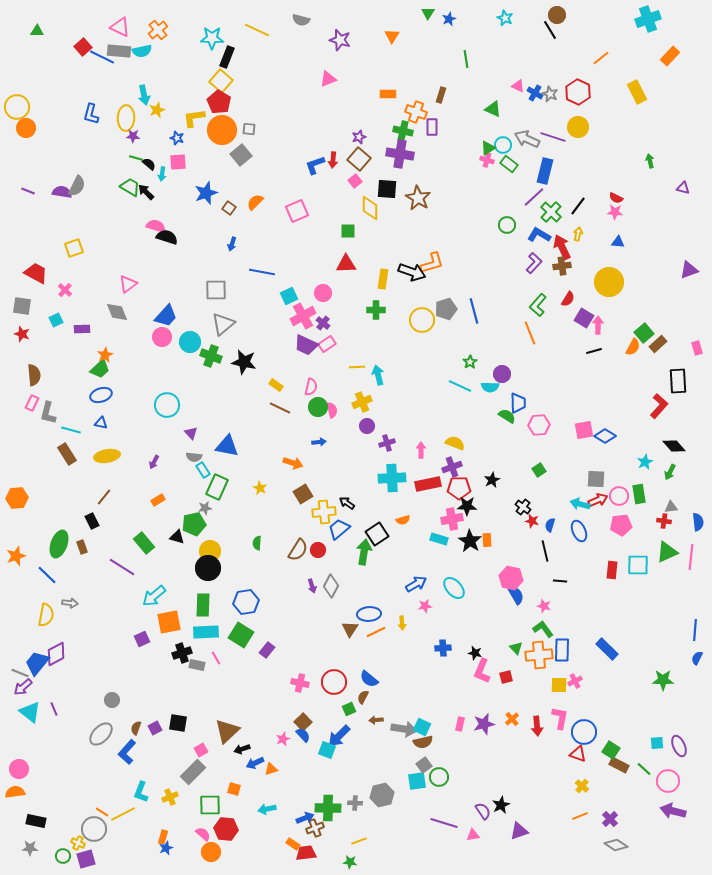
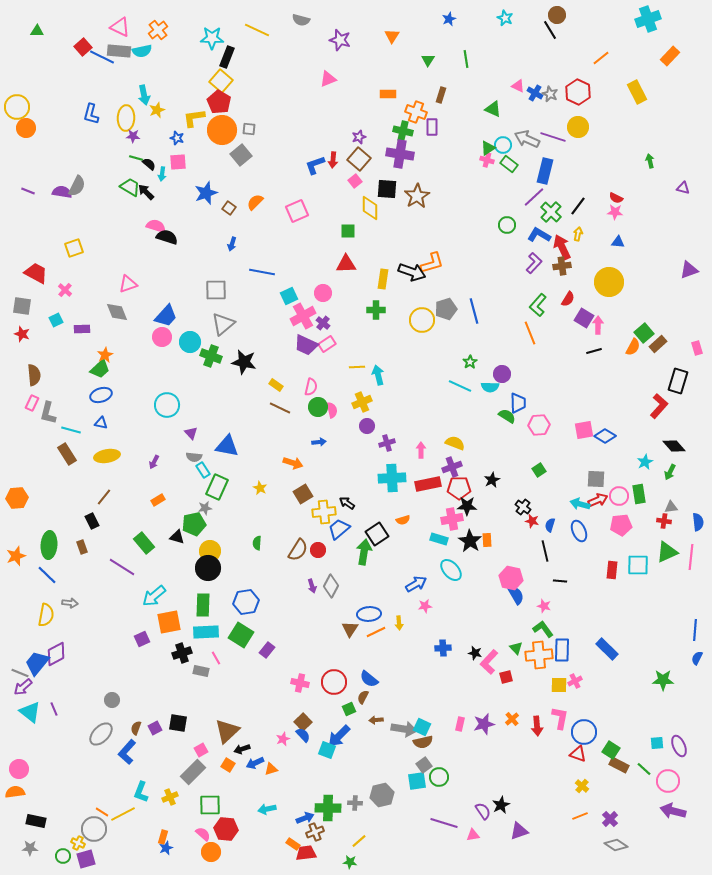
green triangle at (428, 13): moved 47 px down
brown star at (418, 198): moved 1 px left, 2 px up; rotated 10 degrees clockwise
pink triangle at (128, 284): rotated 18 degrees clockwise
black rectangle at (678, 381): rotated 20 degrees clockwise
green ellipse at (59, 544): moved 10 px left, 1 px down; rotated 16 degrees counterclockwise
cyan ellipse at (454, 588): moved 3 px left, 18 px up
yellow arrow at (402, 623): moved 3 px left
gray rectangle at (197, 665): moved 4 px right, 6 px down
pink L-shape at (482, 671): moved 7 px right, 9 px up; rotated 20 degrees clockwise
orange square at (234, 789): moved 6 px left, 24 px up; rotated 16 degrees clockwise
brown cross at (315, 828): moved 4 px down
yellow line at (359, 841): rotated 21 degrees counterclockwise
